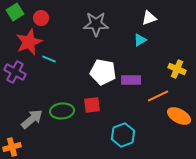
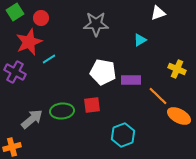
white triangle: moved 9 px right, 5 px up
cyan line: rotated 56 degrees counterclockwise
orange line: rotated 70 degrees clockwise
